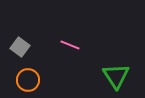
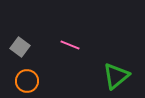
green triangle: rotated 24 degrees clockwise
orange circle: moved 1 px left, 1 px down
